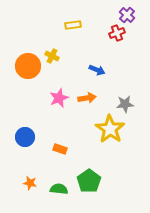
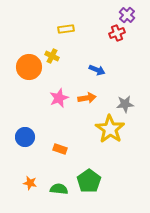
yellow rectangle: moved 7 px left, 4 px down
orange circle: moved 1 px right, 1 px down
